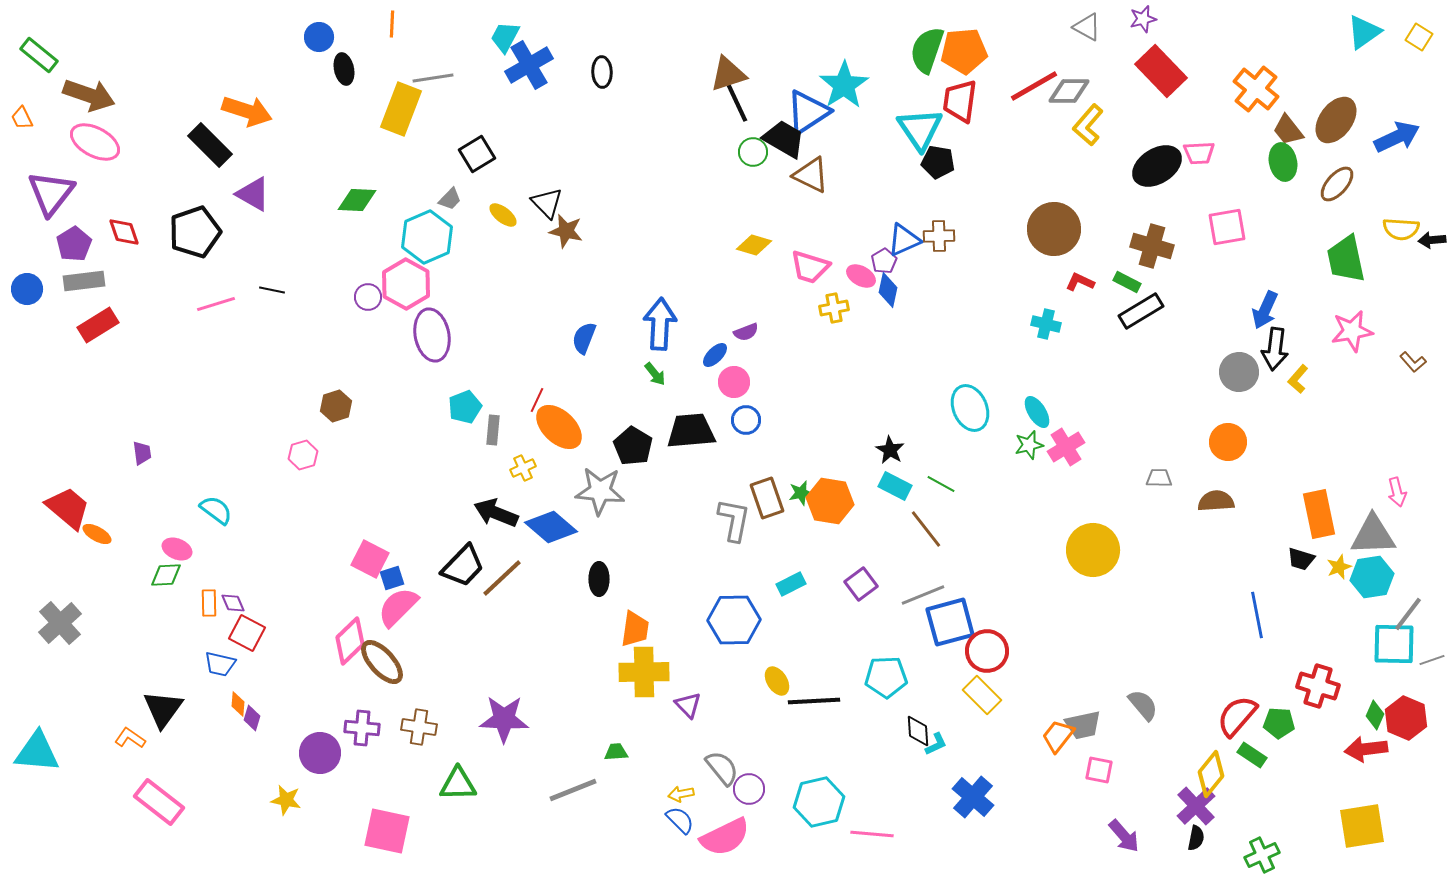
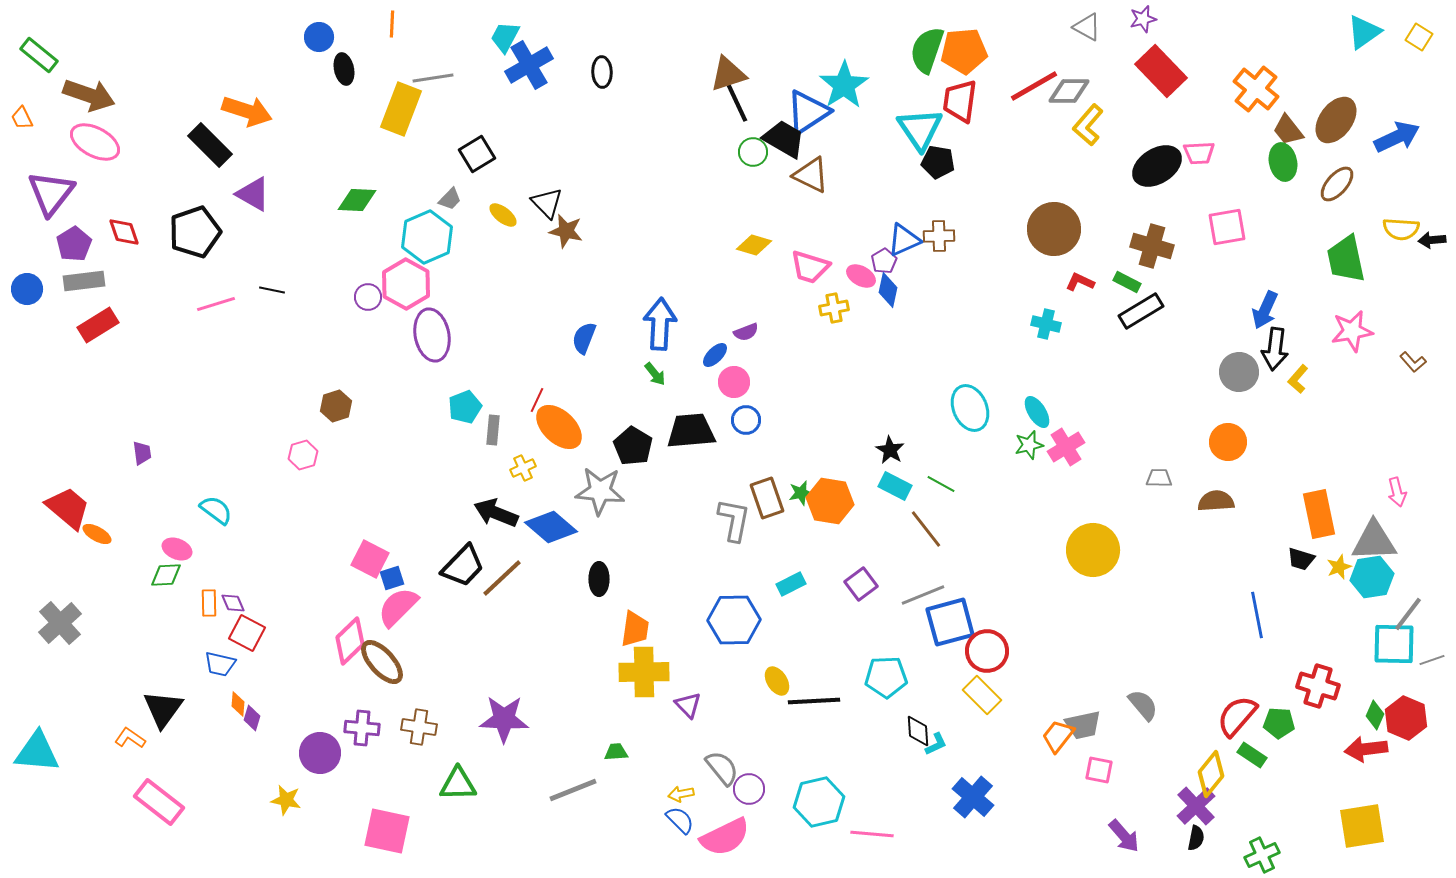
gray triangle at (1373, 535): moved 1 px right, 6 px down
